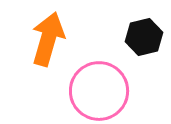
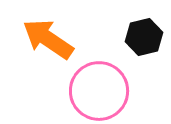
orange arrow: rotated 72 degrees counterclockwise
